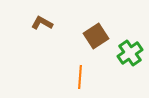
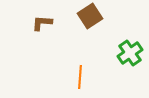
brown L-shape: rotated 25 degrees counterclockwise
brown square: moved 6 px left, 20 px up
